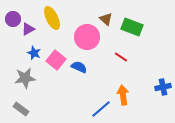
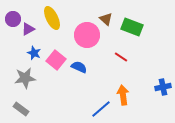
pink circle: moved 2 px up
